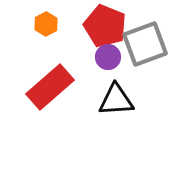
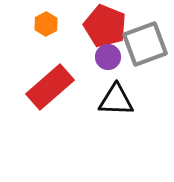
black triangle: rotated 6 degrees clockwise
